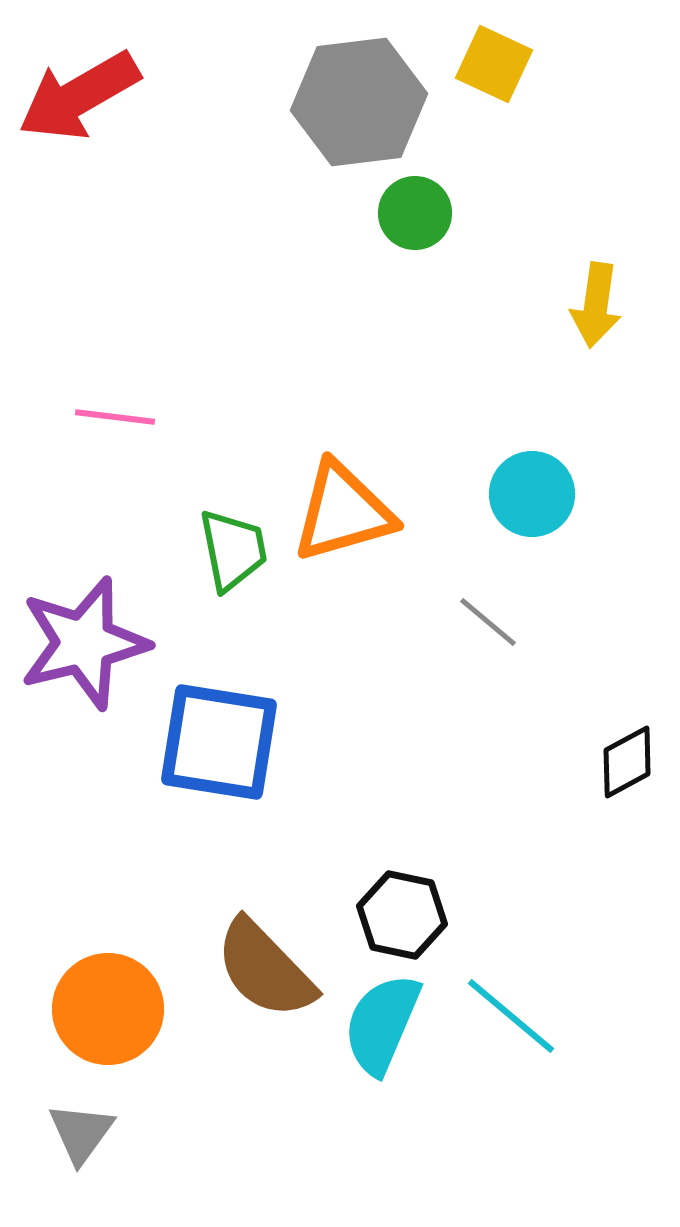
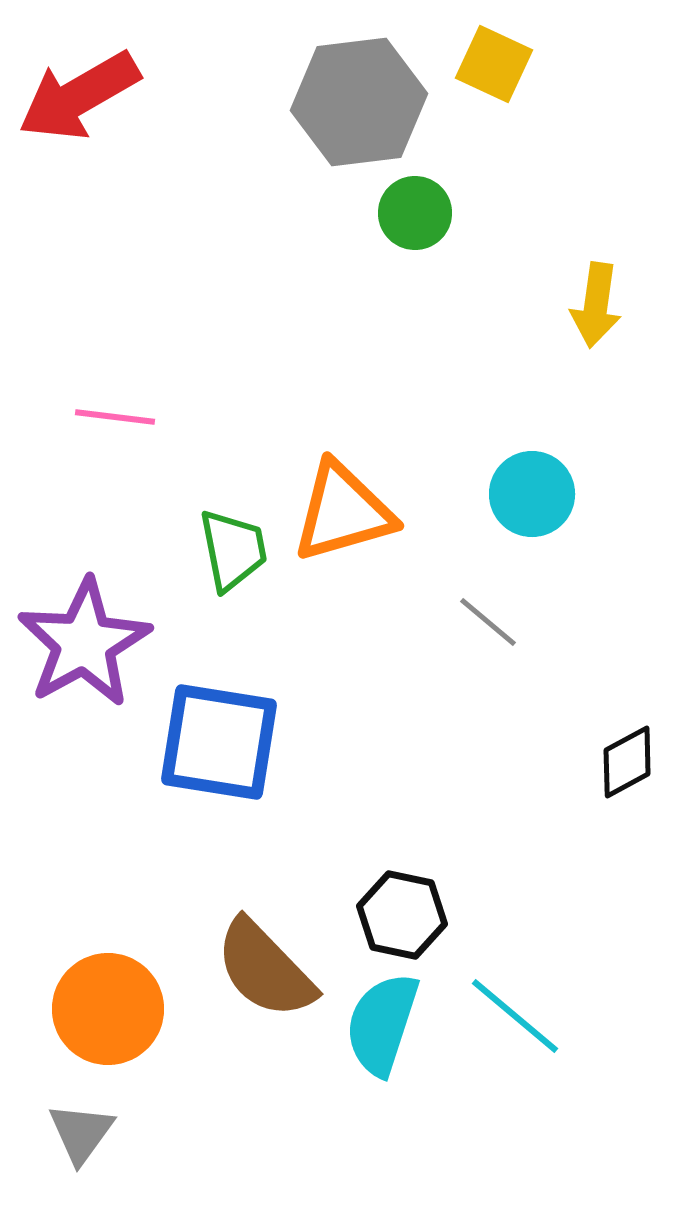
purple star: rotated 15 degrees counterclockwise
cyan line: moved 4 px right
cyan semicircle: rotated 5 degrees counterclockwise
